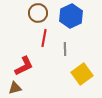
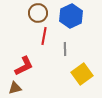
red line: moved 2 px up
